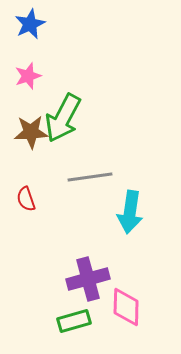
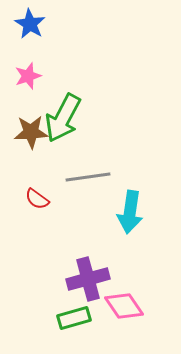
blue star: rotated 16 degrees counterclockwise
gray line: moved 2 px left
red semicircle: moved 11 px right; rotated 35 degrees counterclockwise
pink diamond: moved 2 px left, 1 px up; rotated 36 degrees counterclockwise
green rectangle: moved 3 px up
